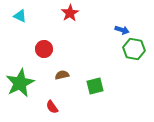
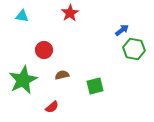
cyan triangle: moved 2 px right; rotated 16 degrees counterclockwise
blue arrow: rotated 56 degrees counterclockwise
red circle: moved 1 px down
green star: moved 3 px right, 3 px up
red semicircle: rotated 96 degrees counterclockwise
